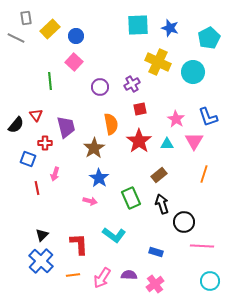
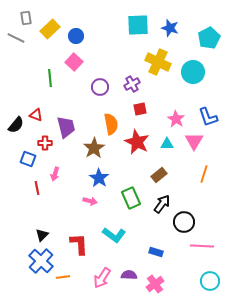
green line at (50, 81): moved 3 px up
red triangle at (36, 115): rotated 32 degrees counterclockwise
red star at (139, 141): moved 2 px left, 1 px down; rotated 10 degrees counterclockwise
black arrow at (162, 204): rotated 54 degrees clockwise
orange line at (73, 275): moved 10 px left, 2 px down
